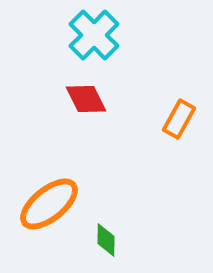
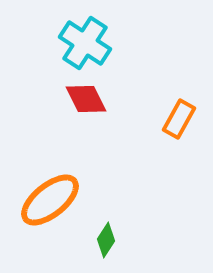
cyan cross: moved 9 px left, 8 px down; rotated 12 degrees counterclockwise
orange ellipse: moved 1 px right, 4 px up
green diamond: rotated 32 degrees clockwise
